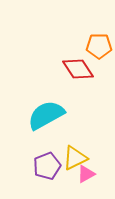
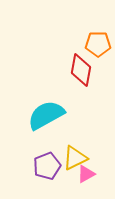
orange pentagon: moved 1 px left, 2 px up
red diamond: moved 3 px right, 1 px down; rotated 44 degrees clockwise
